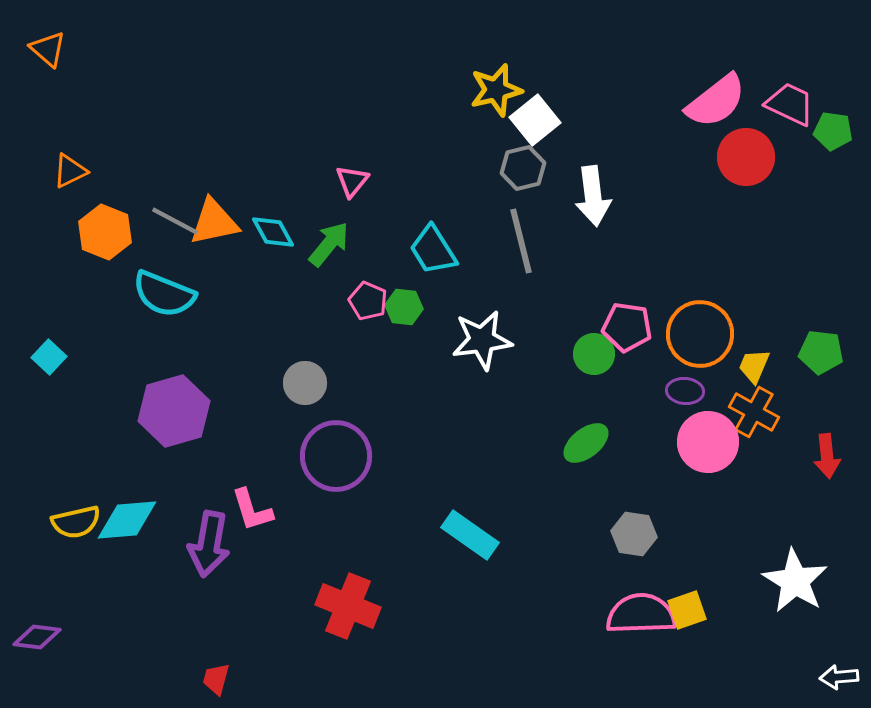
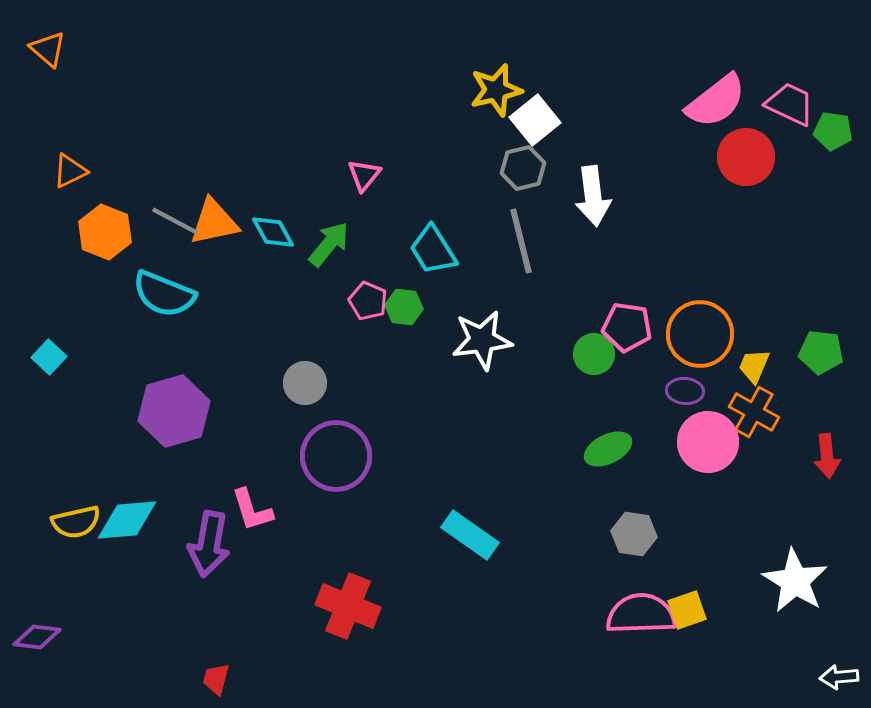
pink triangle at (352, 181): moved 12 px right, 6 px up
green ellipse at (586, 443): moved 22 px right, 6 px down; rotated 12 degrees clockwise
